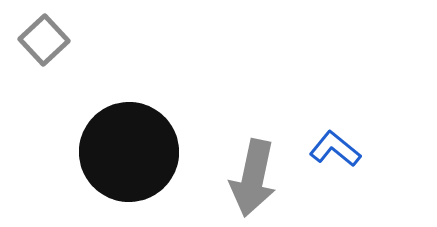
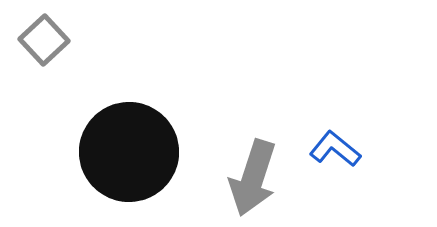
gray arrow: rotated 6 degrees clockwise
